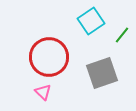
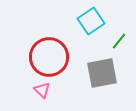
green line: moved 3 px left, 6 px down
gray square: rotated 8 degrees clockwise
pink triangle: moved 1 px left, 2 px up
